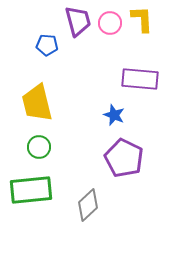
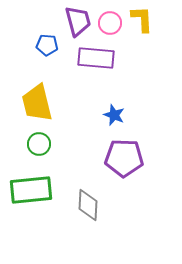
purple rectangle: moved 44 px left, 21 px up
green circle: moved 3 px up
purple pentagon: rotated 24 degrees counterclockwise
gray diamond: rotated 44 degrees counterclockwise
